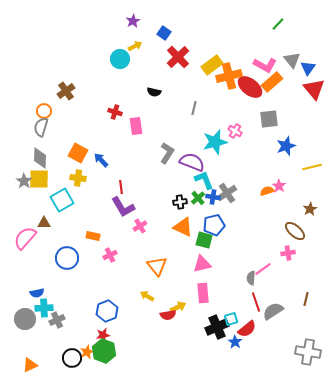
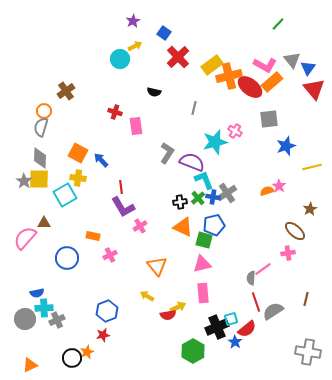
cyan square at (62, 200): moved 3 px right, 5 px up
green hexagon at (104, 351): moved 89 px right; rotated 10 degrees clockwise
